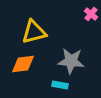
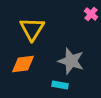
yellow triangle: moved 2 px left, 3 px up; rotated 44 degrees counterclockwise
gray star: rotated 12 degrees clockwise
